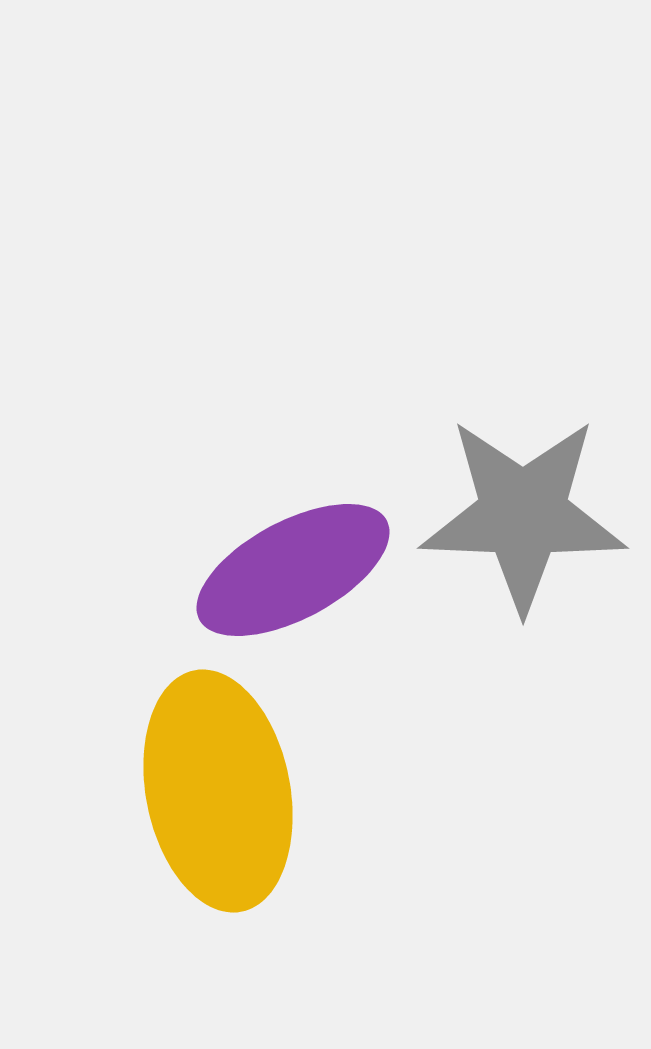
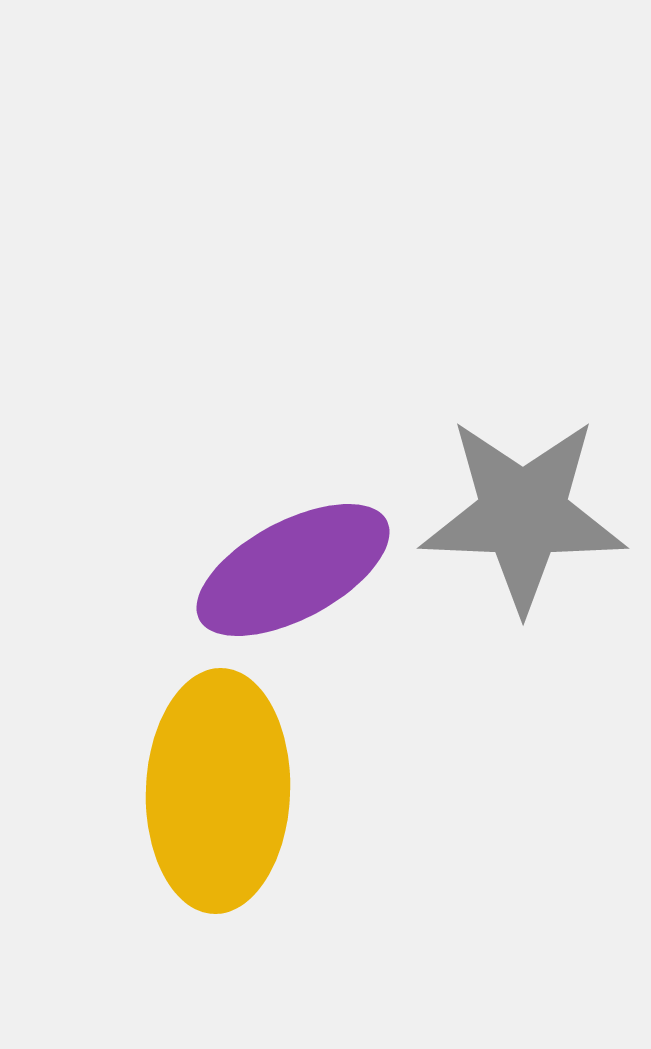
yellow ellipse: rotated 13 degrees clockwise
